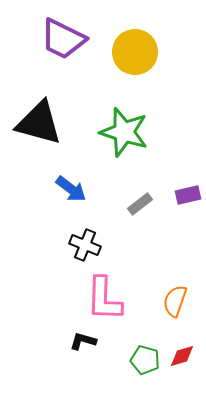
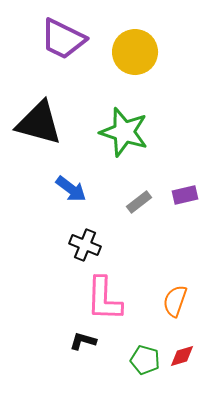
purple rectangle: moved 3 px left
gray rectangle: moved 1 px left, 2 px up
